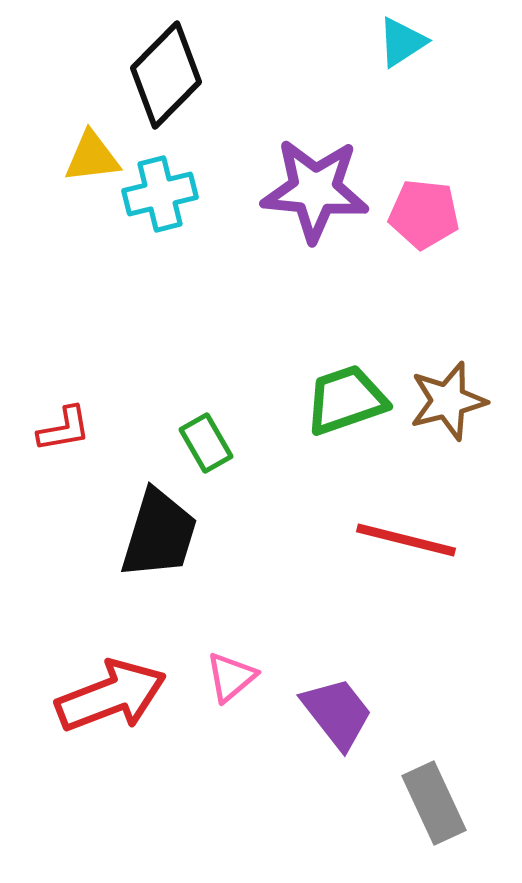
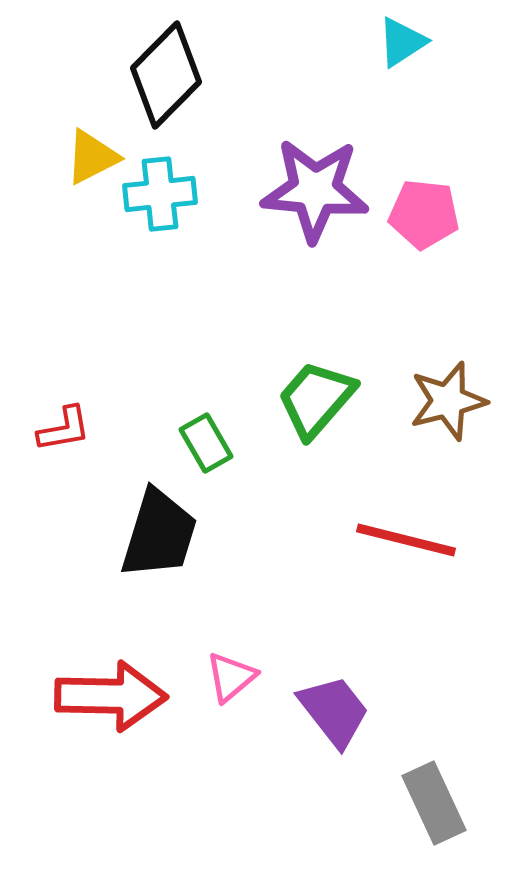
yellow triangle: rotated 20 degrees counterclockwise
cyan cross: rotated 8 degrees clockwise
green trapezoid: moved 30 px left, 1 px up; rotated 30 degrees counterclockwise
red arrow: rotated 22 degrees clockwise
purple trapezoid: moved 3 px left, 2 px up
